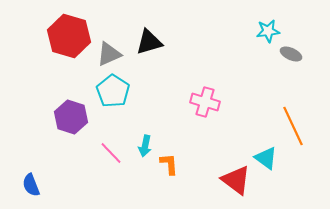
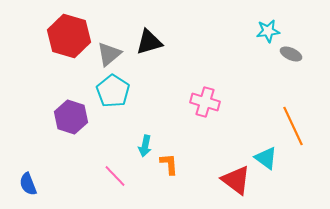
gray triangle: rotated 16 degrees counterclockwise
pink line: moved 4 px right, 23 px down
blue semicircle: moved 3 px left, 1 px up
